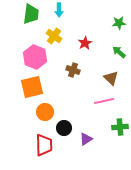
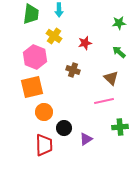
red star: rotated 16 degrees clockwise
orange circle: moved 1 px left
